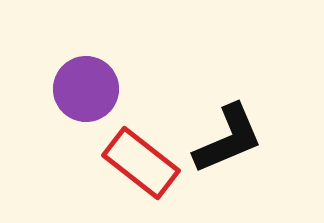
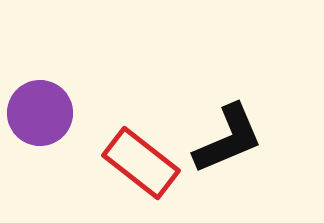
purple circle: moved 46 px left, 24 px down
